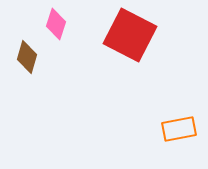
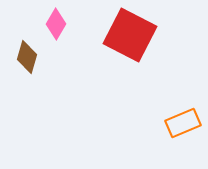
pink diamond: rotated 12 degrees clockwise
orange rectangle: moved 4 px right, 6 px up; rotated 12 degrees counterclockwise
